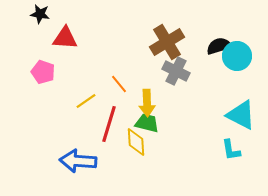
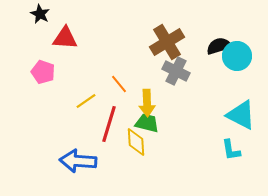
black star: rotated 18 degrees clockwise
